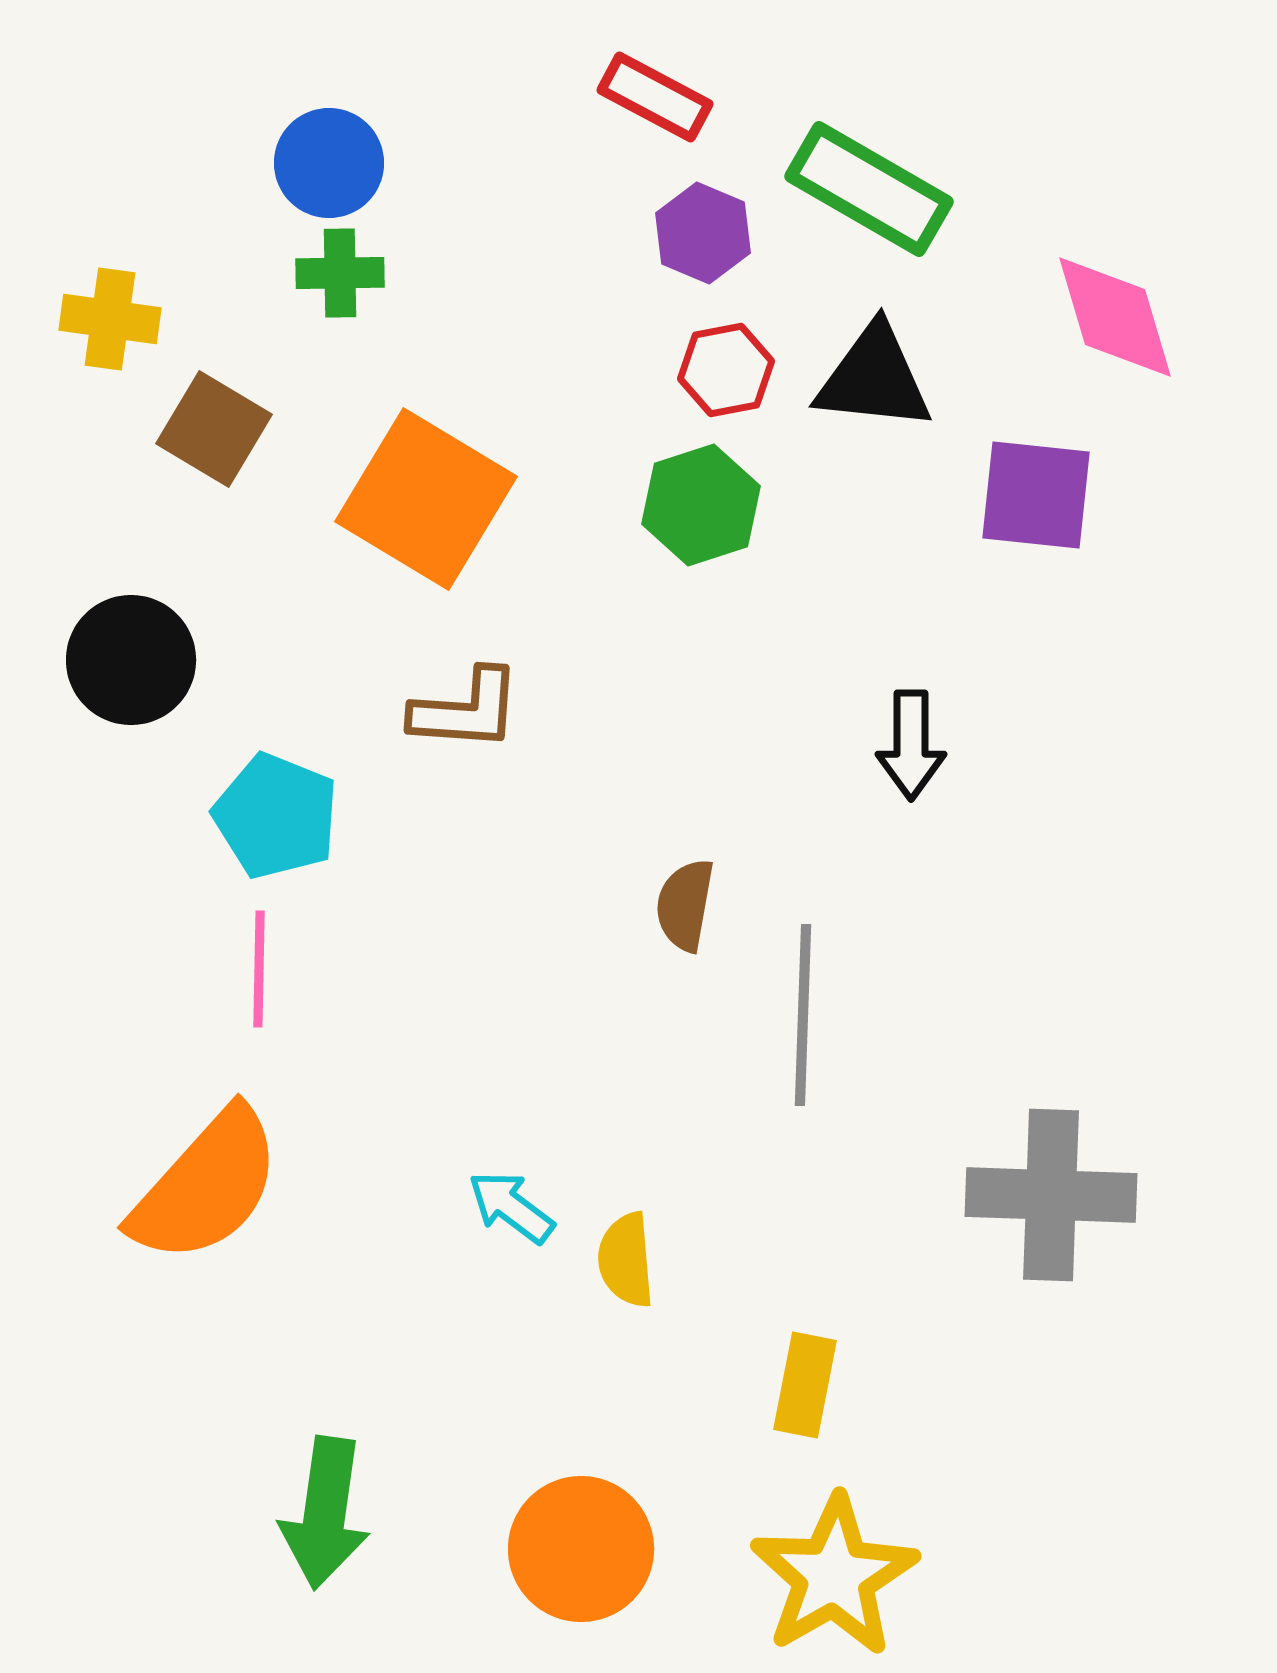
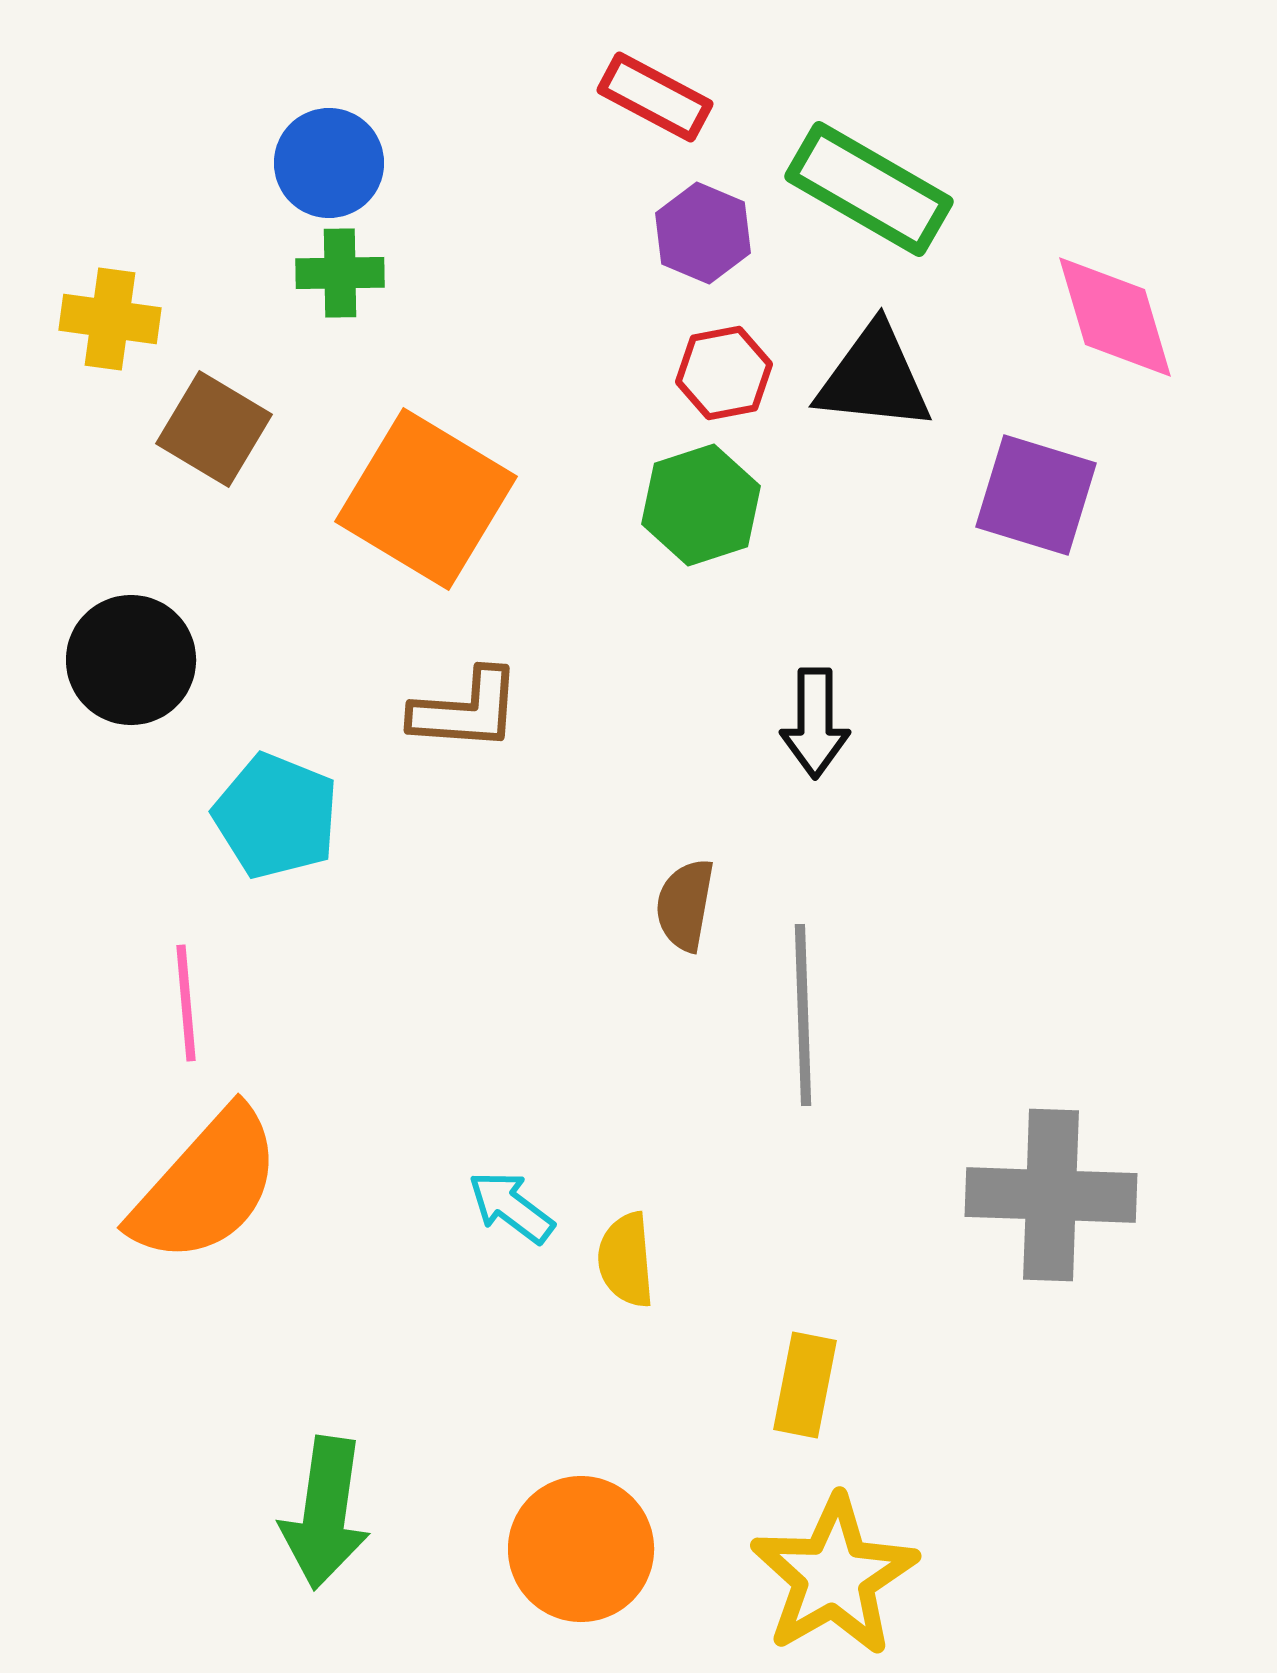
red hexagon: moved 2 px left, 3 px down
purple square: rotated 11 degrees clockwise
black arrow: moved 96 px left, 22 px up
pink line: moved 73 px left, 34 px down; rotated 6 degrees counterclockwise
gray line: rotated 4 degrees counterclockwise
